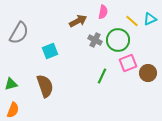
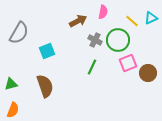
cyan triangle: moved 1 px right, 1 px up
cyan square: moved 3 px left
green line: moved 10 px left, 9 px up
